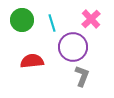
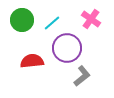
pink cross: rotated 12 degrees counterclockwise
cyan line: rotated 66 degrees clockwise
purple circle: moved 6 px left, 1 px down
gray L-shape: rotated 30 degrees clockwise
